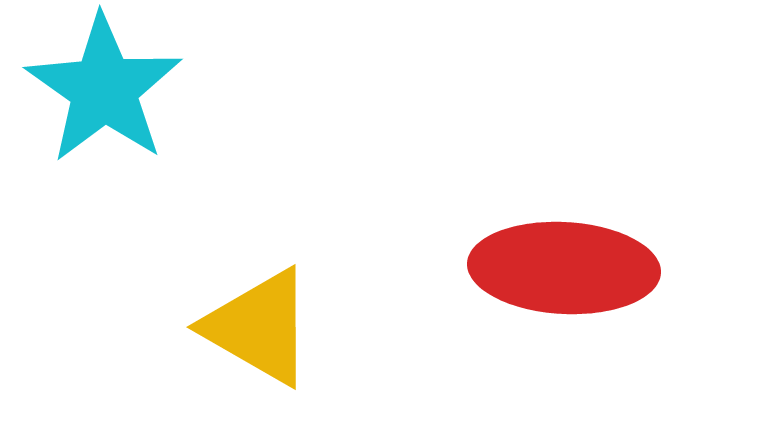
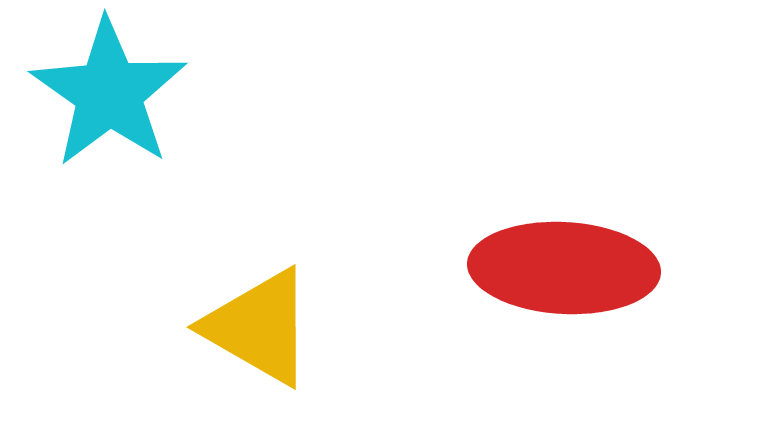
cyan star: moved 5 px right, 4 px down
